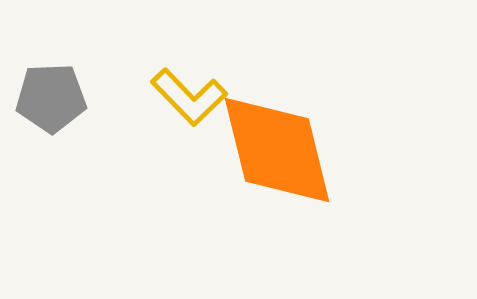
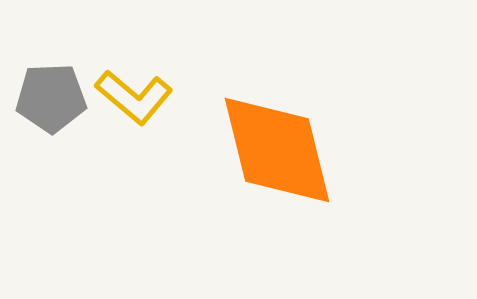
yellow L-shape: moved 55 px left; rotated 6 degrees counterclockwise
